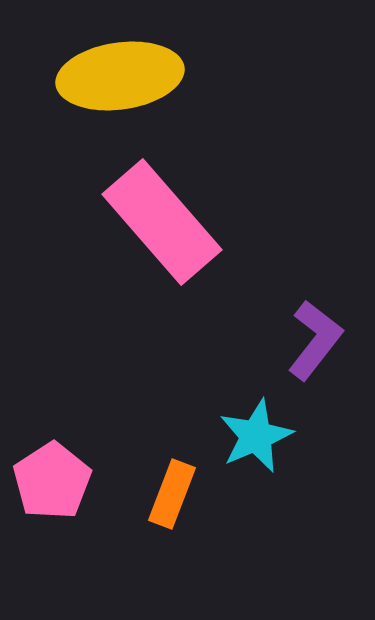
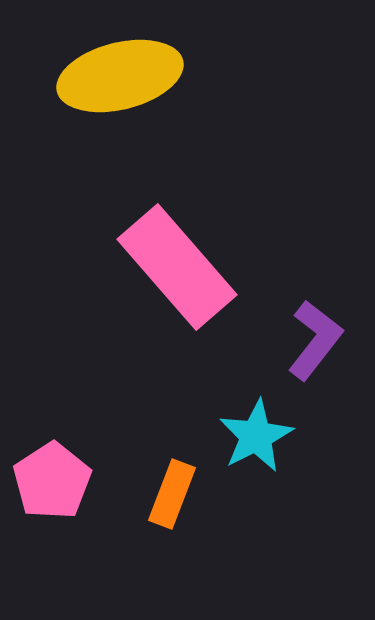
yellow ellipse: rotated 6 degrees counterclockwise
pink rectangle: moved 15 px right, 45 px down
cyan star: rotated 4 degrees counterclockwise
